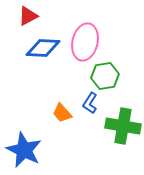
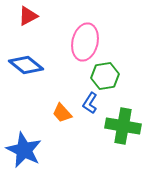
blue diamond: moved 17 px left, 17 px down; rotated 36 degrees clockwise
